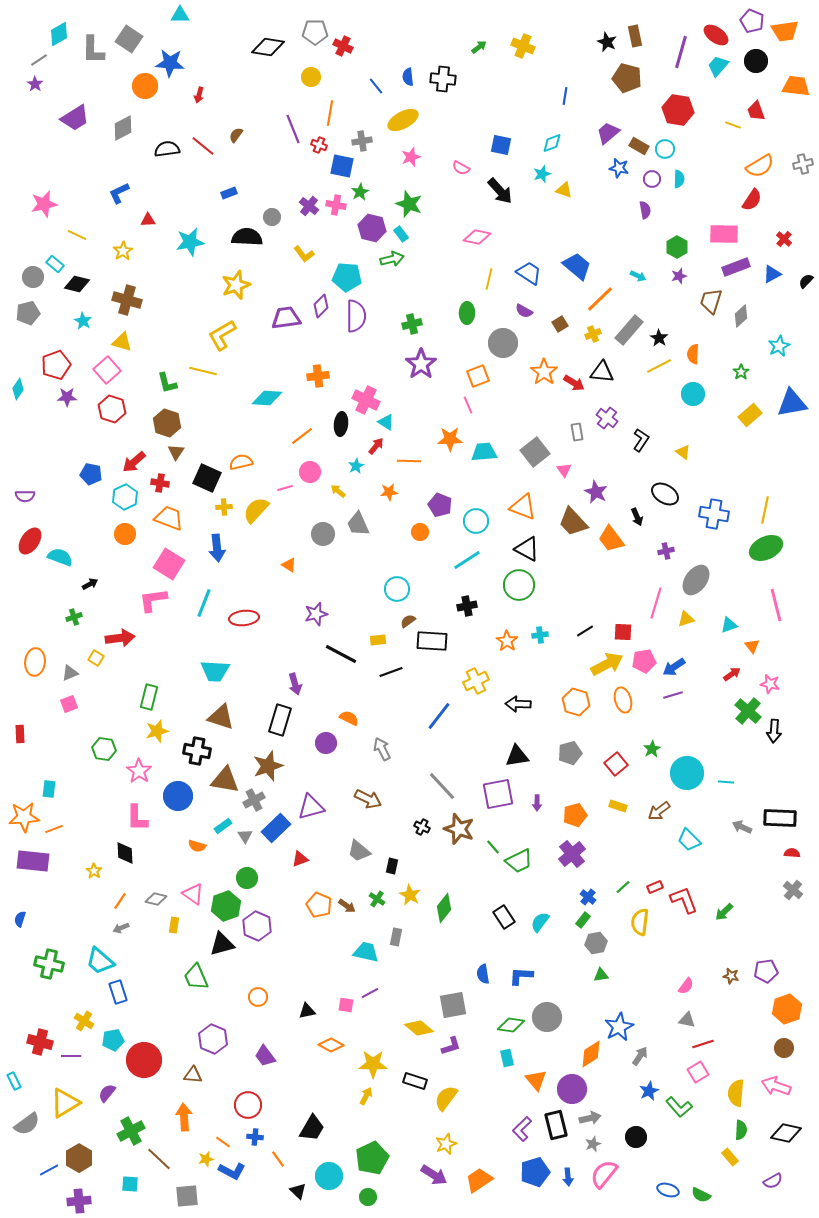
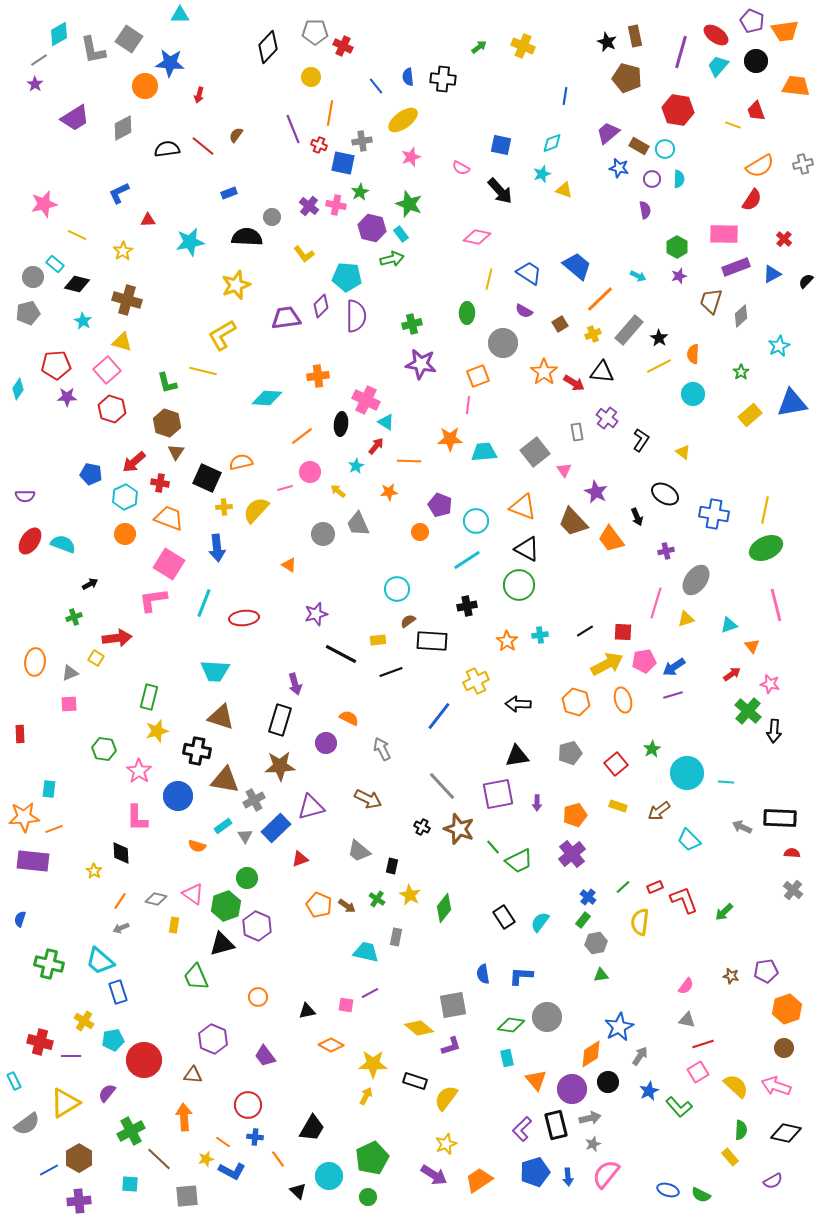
black diamond at (268, 47): rotated 56 degrees counterclockwise
gray L-shape at (93, 50): rotated 12 degrees counterclockwise
yellow ellipse at (403, 120): rotated 8 degrees counterclockwise
blue square at (342, 166): moved 1 px right, 3 px up
purple star at (421, 364): rotated 28 degrees counterclockwise
red pentagon at (56, 365): rotated 16 degrees clockwise
pink line at (468, 405): rotated 30 degrees clockwise
cyan semicircle at (60, 557): moved 3 px right, 13 px up
red arrow at (120, 638): moved 3 px left
pink square at (69, 704): rotated 18 degrees clockwise
brown star at (268, 766): moved 12 px right; rotated 16 degrees clockwise
black diamond at (125, 853): moved 4 px left
yellow semicircle at (736, 1093): moved 7 px up; rotated 128 degrees clockwise
black circle at (636, 1137): moved 28 px left, 55 px up
pink semicircle at (604, 1174): moved 2 px right
